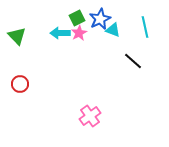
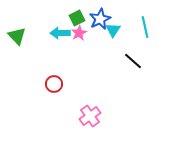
cyan triangle: rotated 42 degrees clockwise
red circle: moved 34 px right
